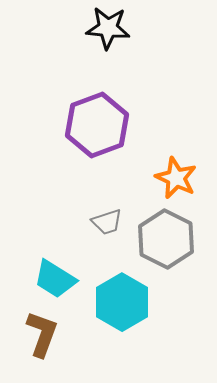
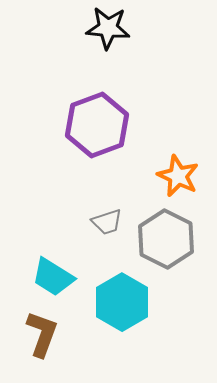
orange star: moved 2 px right, 2 px up
cyan trapezoid: moved 2 px left, 2 px up
